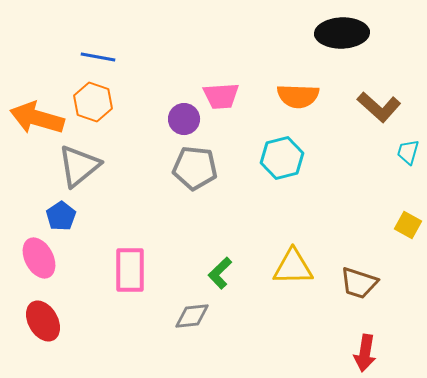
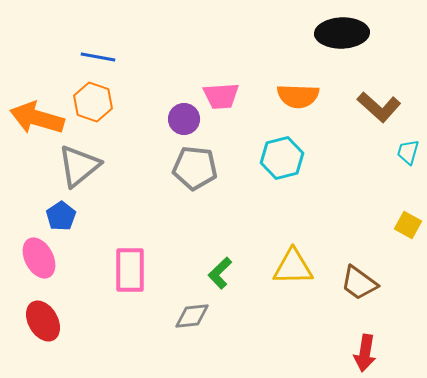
brown trapezoid: rotated 18 degrees clockwise
